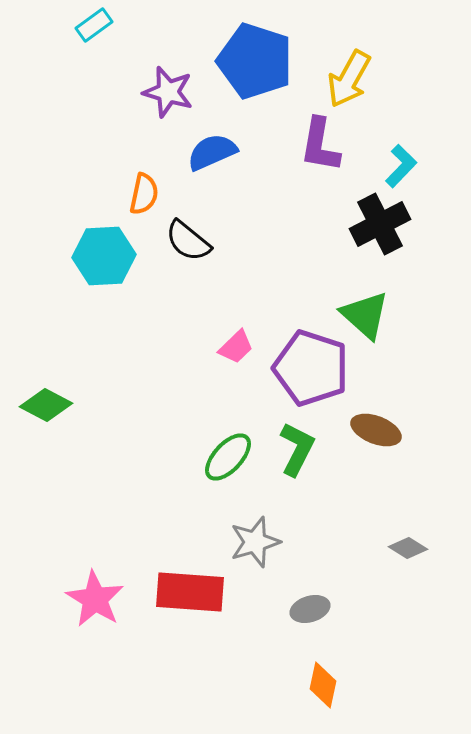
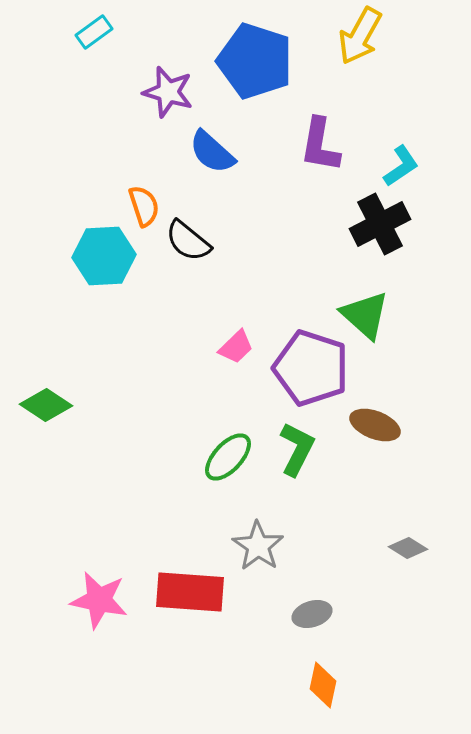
cyan rectangle: moved 7 px down
yellow arrow: moved 11 px right, 43 px up
blue semicircle: rotated 114 degrees counterclockwise
cyan L-shape: rotated 12 degrees clockwise
orange semicircle: moved 12 px down; rotated 30 degrees counterclockwise
green diamond: rotated 6 degrees clockwise
brown ellipse: moved 1 px left, 5 px up
gray star: moved 3 px right, 4 px down; rotated 21 degrees counterclockwise
pink star: moved 4 px right, 1 px down; rotated 20 degrees counterclockwise
gray ellipse: moved 2 px right, 5 px down
